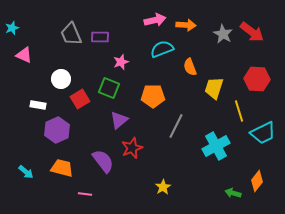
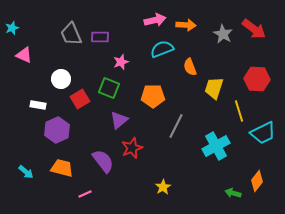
red arrow: moved 2 px right, 3 px up
pink line: rotated 32 degrees counterclockwise
